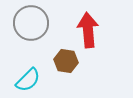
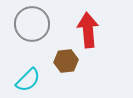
gray circle: moved 1 px right, 1 px down
brown hexagon: rotated 15 degrees counterclockwise
